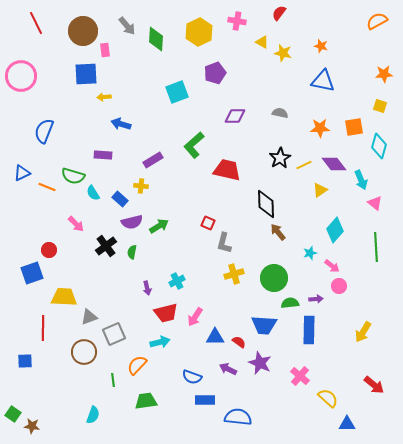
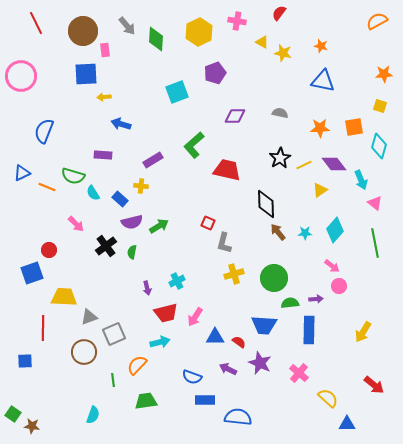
green line at (376, 247): moved 1 px left, 4 px up; rotated 8 degrees counterclockwise
cyan star at (310, 253): moved 5 px left, 20 px up; rotated 16 degrees clockwise
pink cross at (300, 376): moved 1 px left, 3 px up
